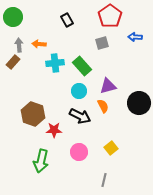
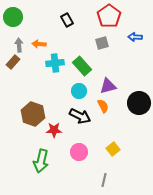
red pentagon: moved 1 px left
yellow square: moved 2 px right, 1 px down
